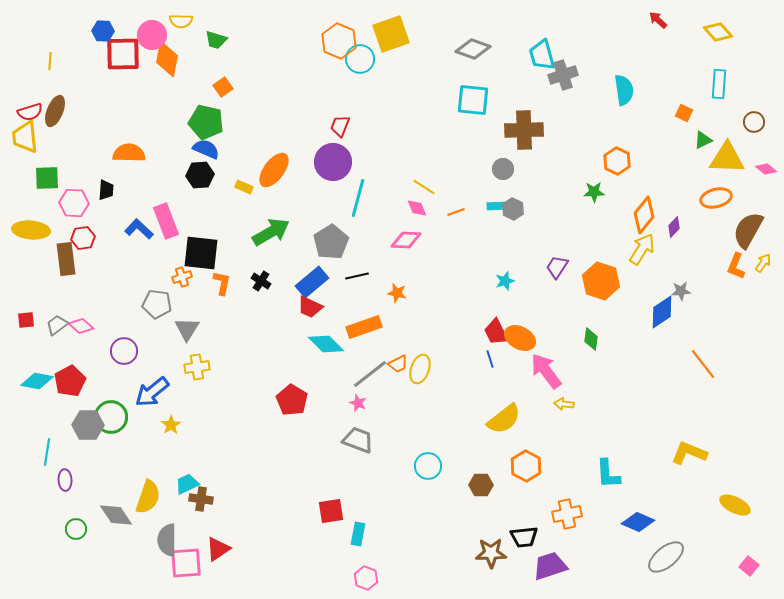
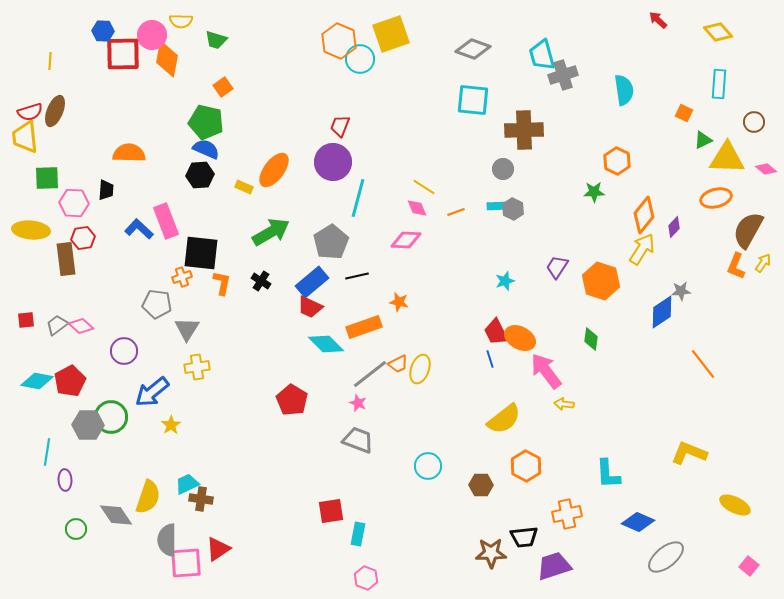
orange star at (397, 293): moved 2 px right, 9 px down
purple trapezoid at (550, 566): moved 4 px right
